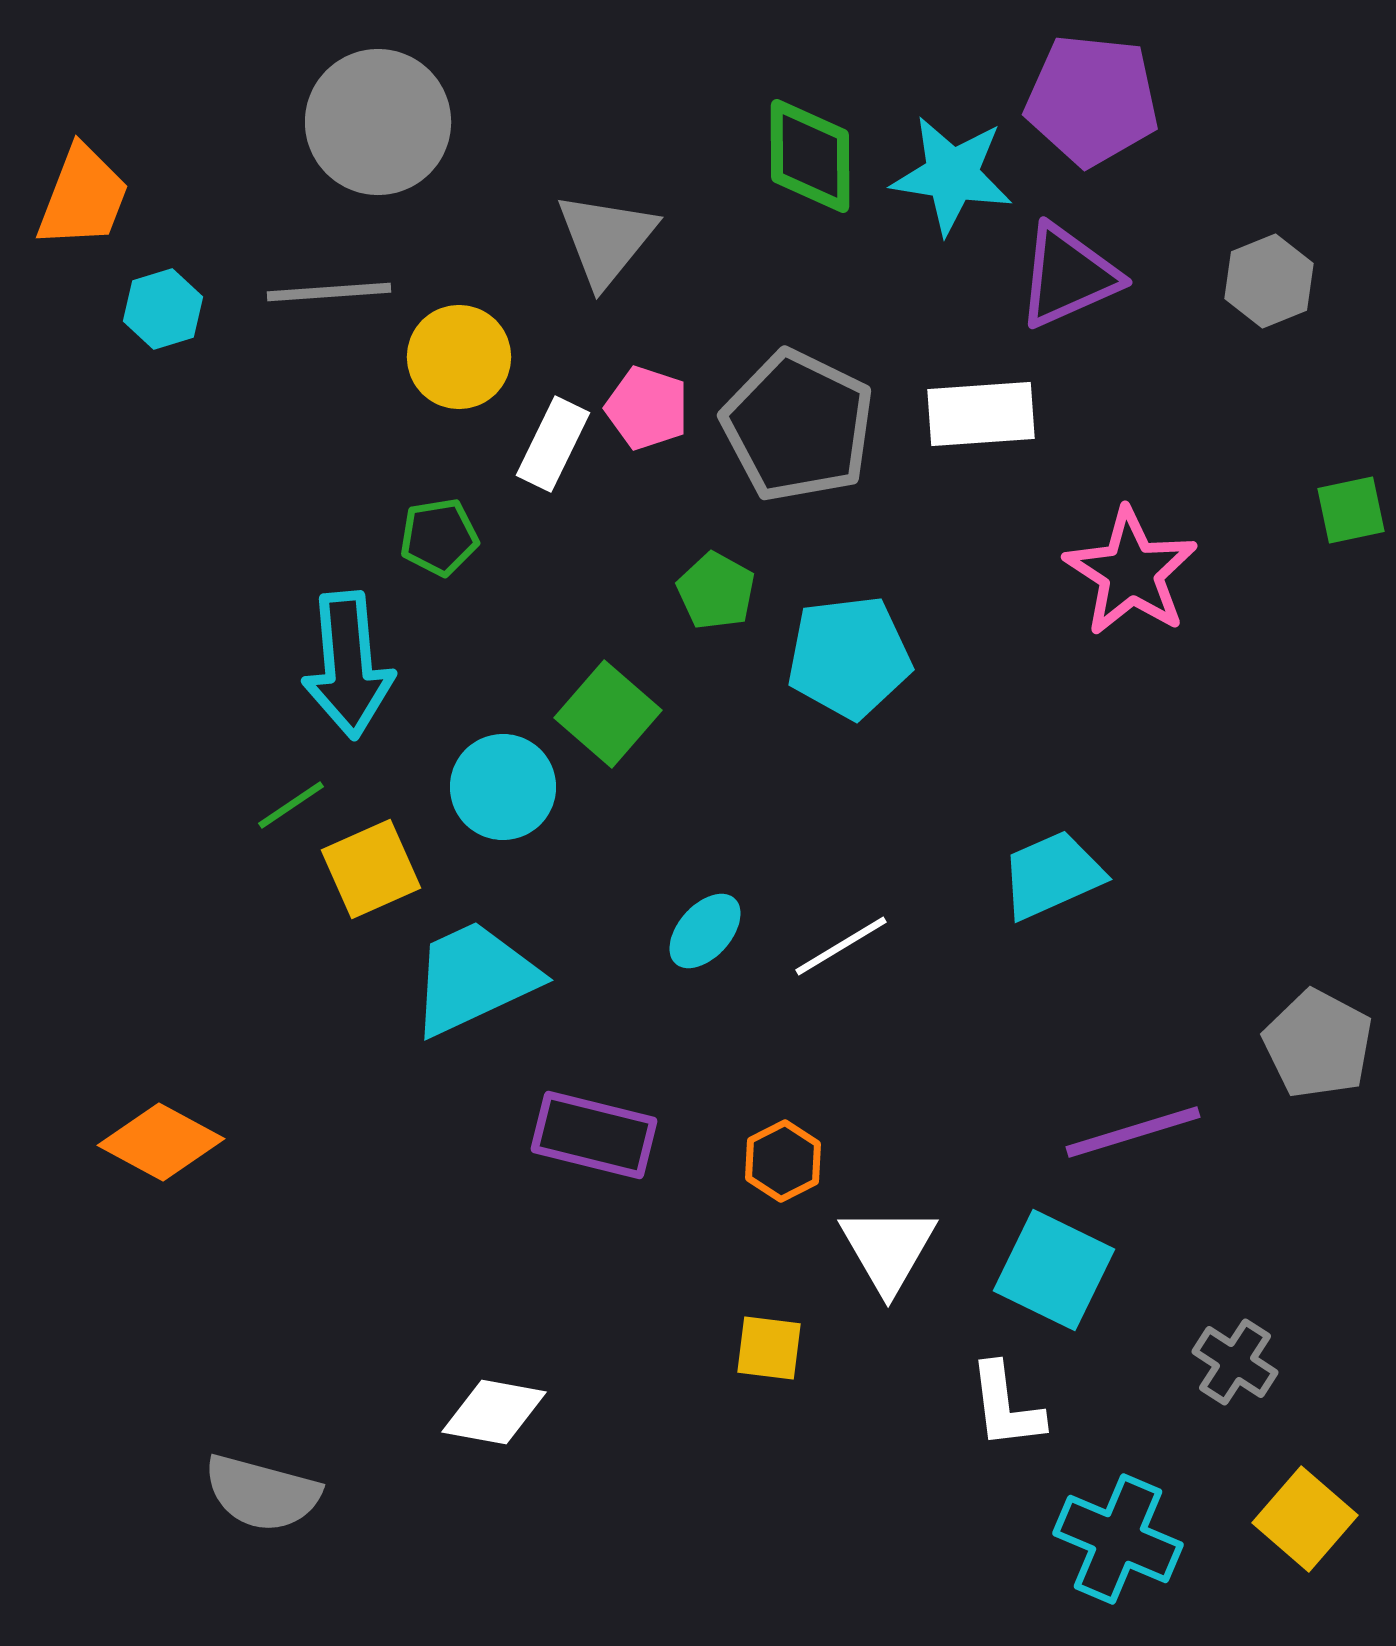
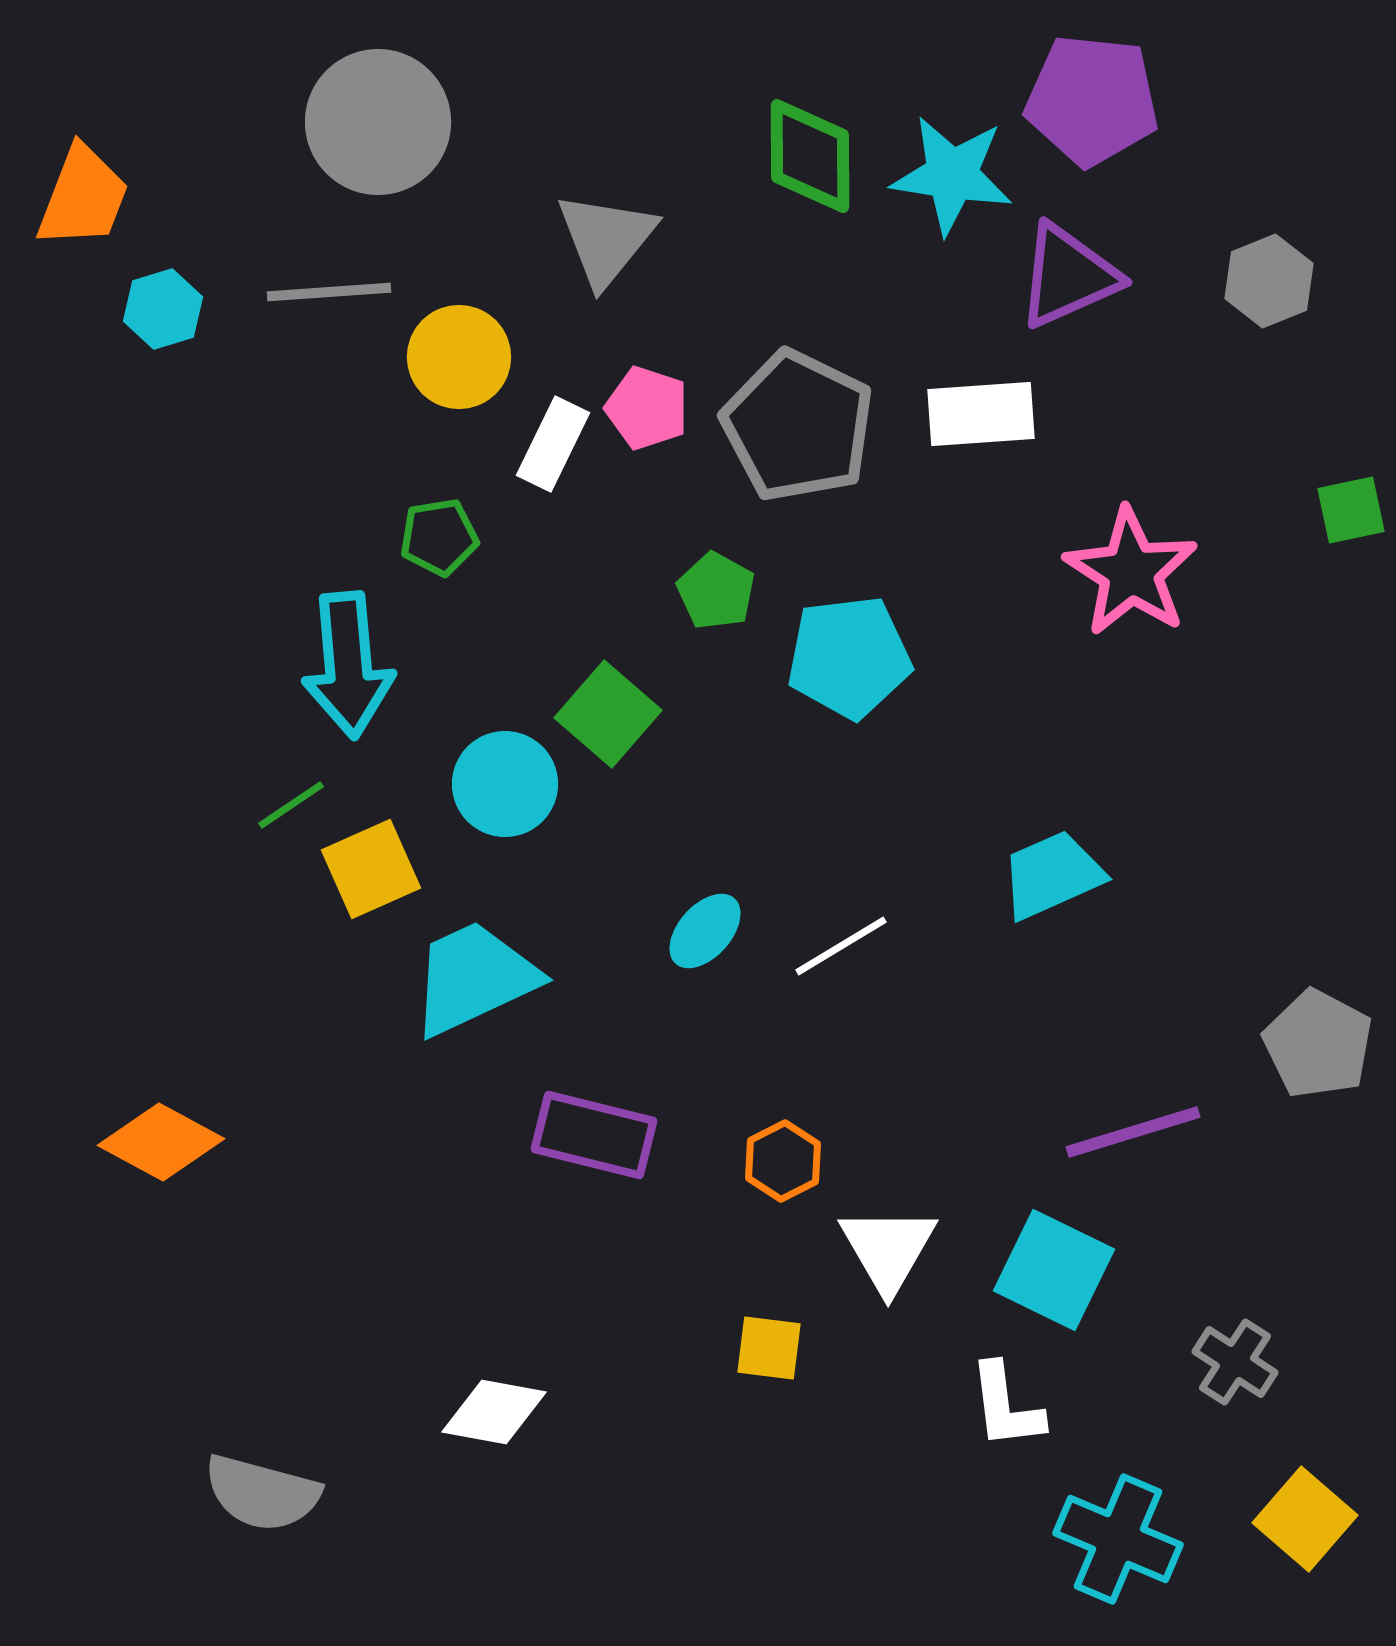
cyan circle at (503, 787): moved 2 px right, 3 px up
